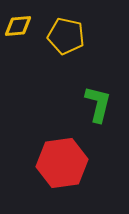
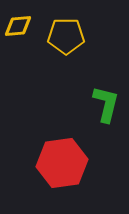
yellow pentagon: rotated 12 degrees counterclockwise
green L-shape: moved 8 px right
